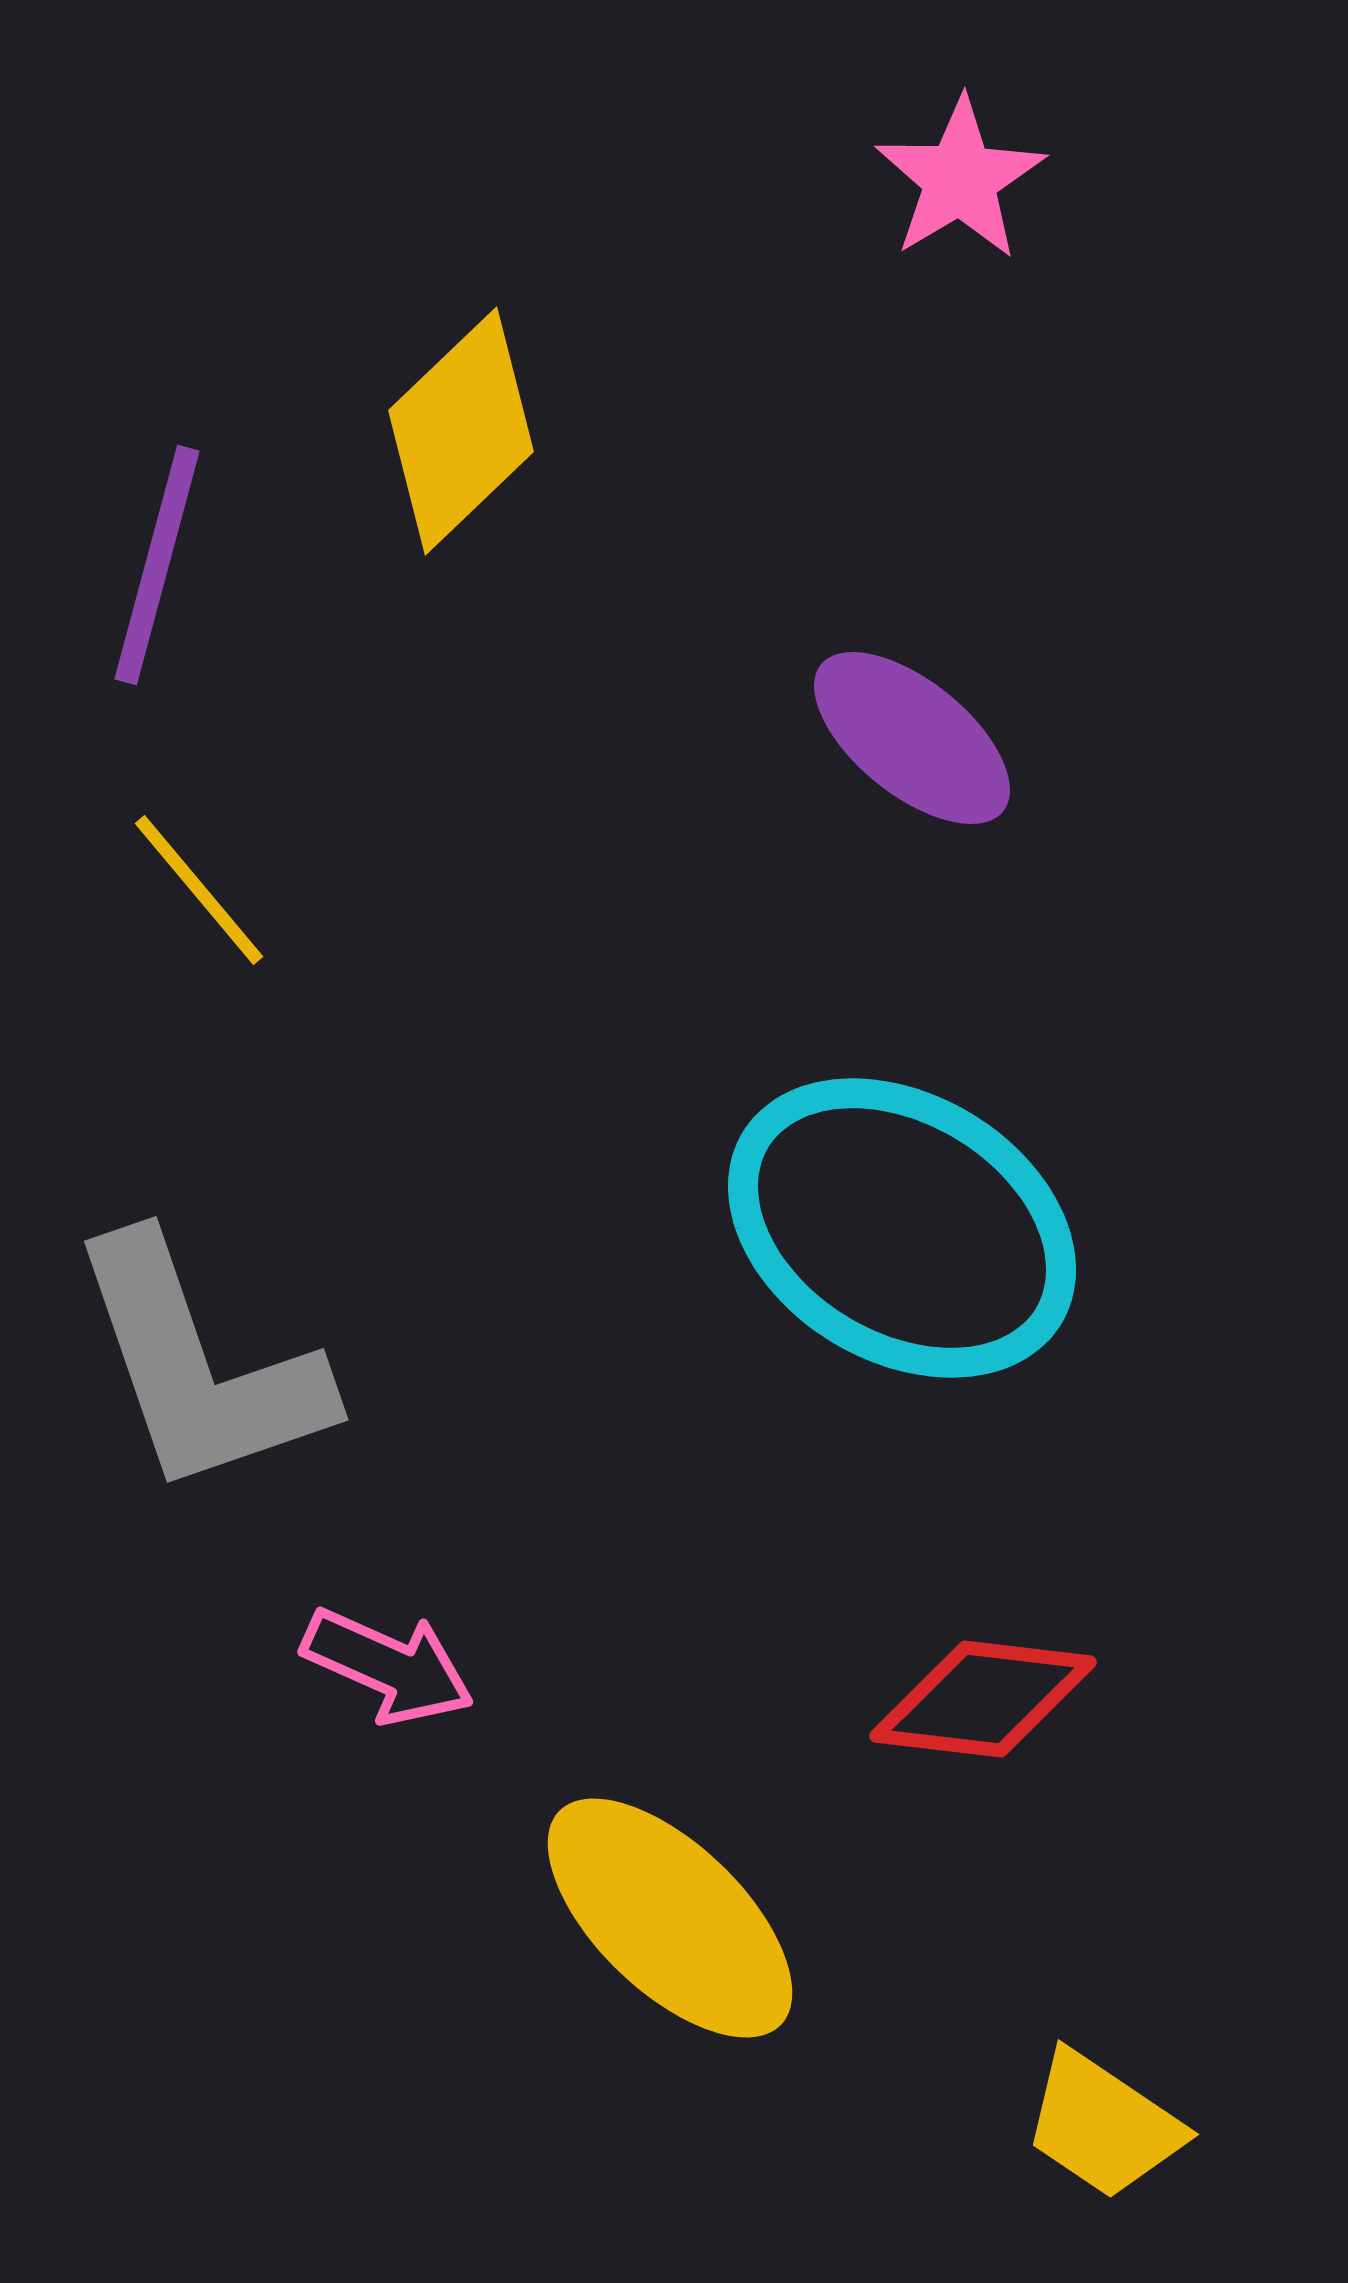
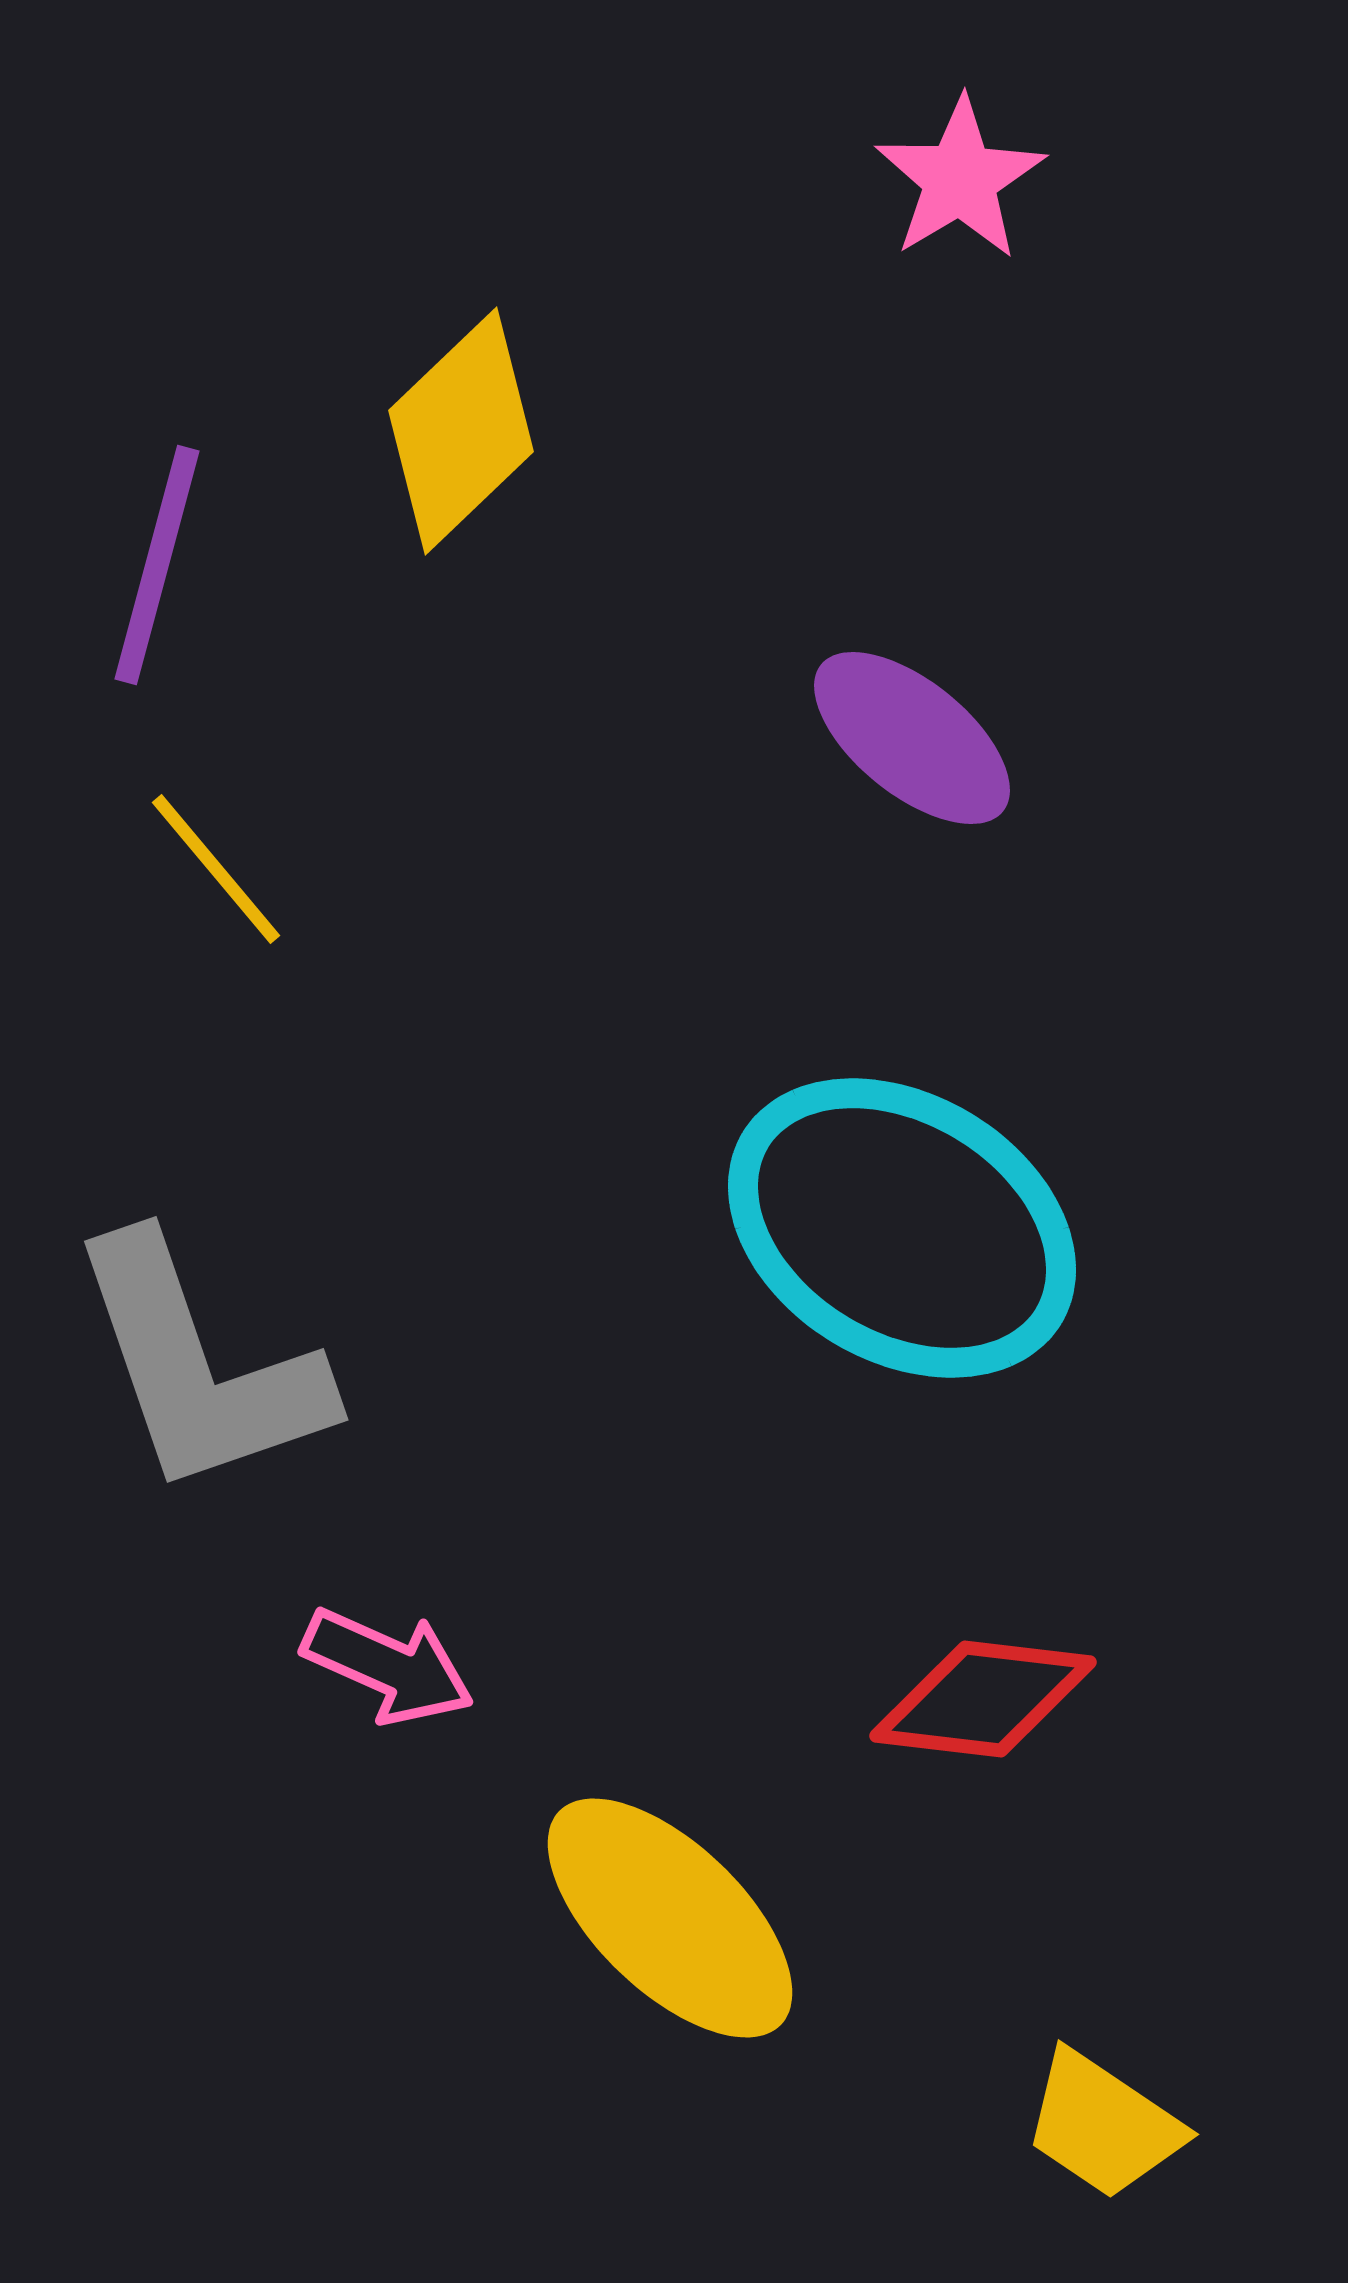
yellow line: moved 17 px right, 21 px up
